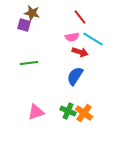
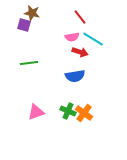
blue semicircle: rotated 132 degrees counterclockwise
